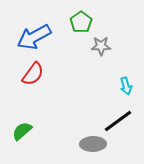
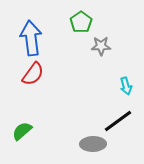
blue arrow: moved 3 px left, 1 px down; rotated 112 degrees clockwise
